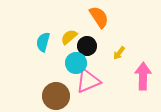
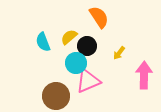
cyan semicircle: rotated 36 degrees counterclockwise
pink arrow: moved 1 px right, 1 px up
